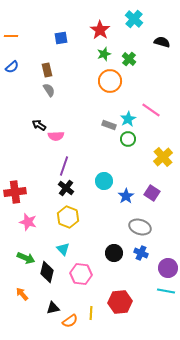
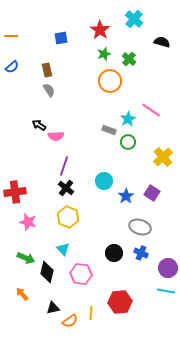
gray rectangle: moved 5 px down
green circle: moved 3 px down
